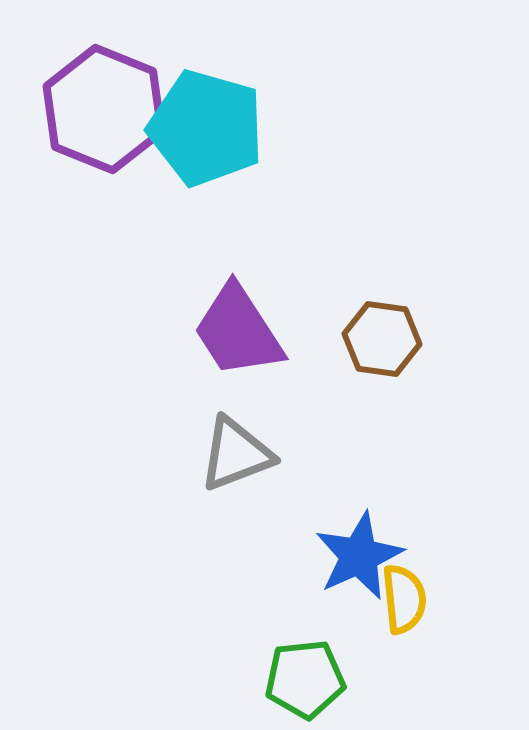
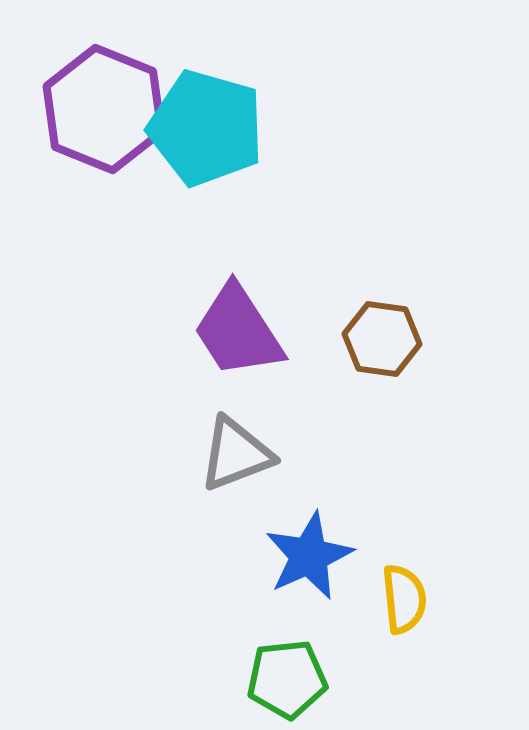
blue star: moved 50 px left
green pentagon: moved 18 px left
